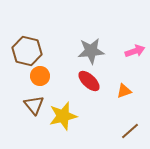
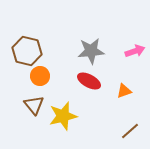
red ellipse: rotated 15 degrees counterclockwise
